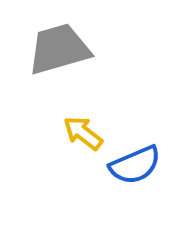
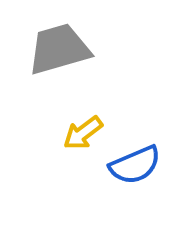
yellow arrow: rotated 75 degrees counterclockwise
